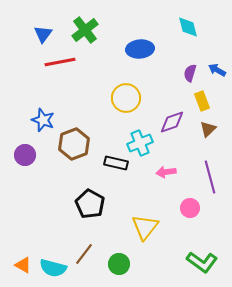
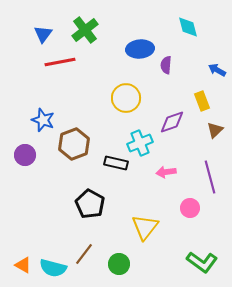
purple semicircle: moved 24 px left, 8 px up; rotated 12 degrees counterclockwise
brown triangle: moved 7 px right, 1 px down
